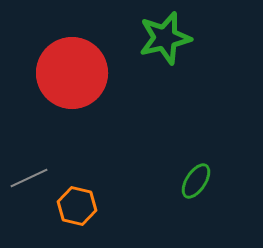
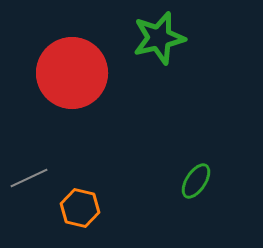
green star: moved 6 px left
orange hexagon: moved 3 px right, 2 px down
